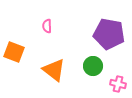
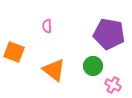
pink cross: moved 5 px left, 1 px down; rotated 14 degrees clockwise
